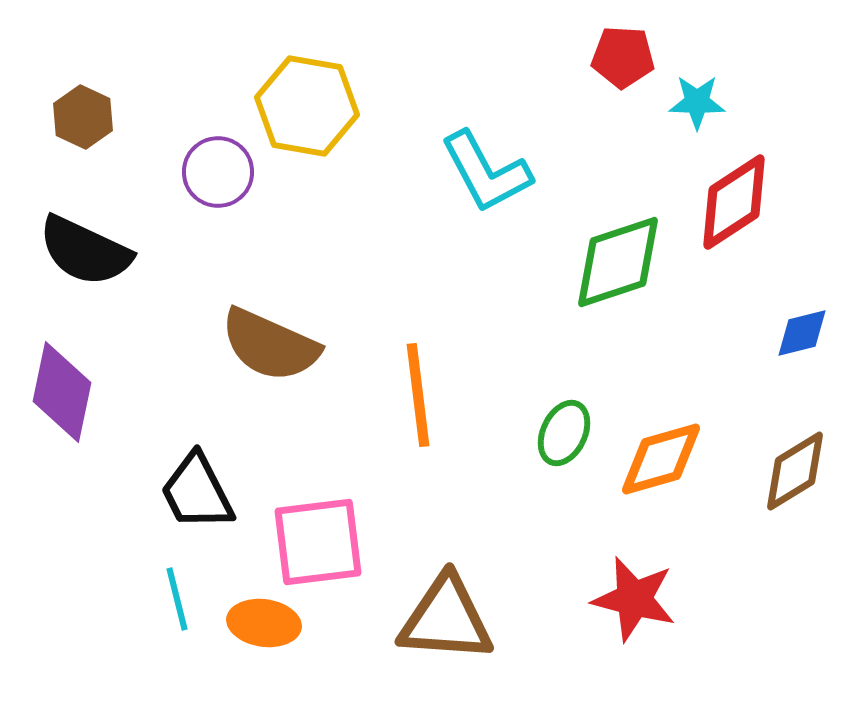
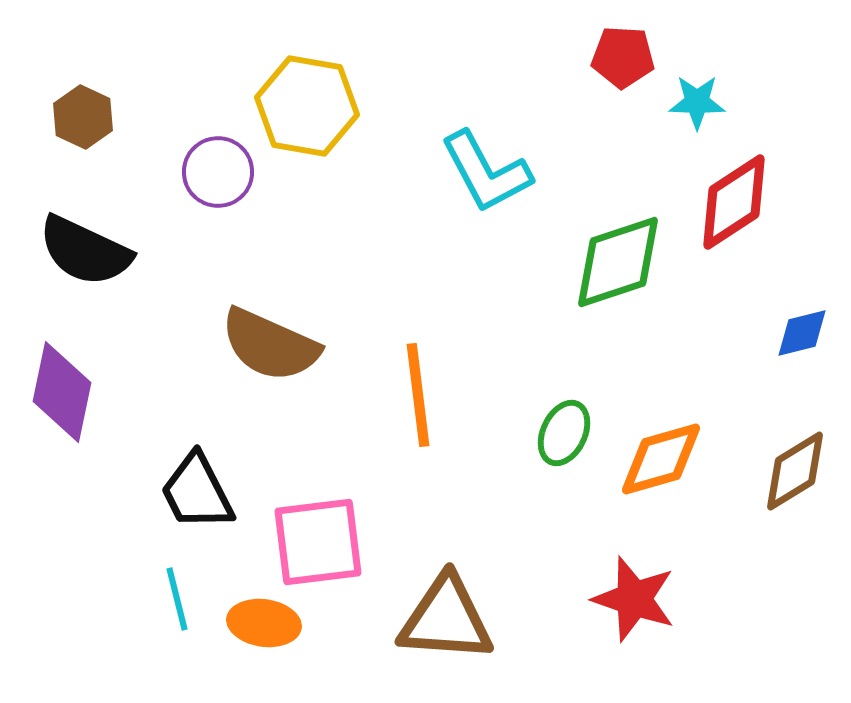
red star: rotated 4 degrees clockwise
